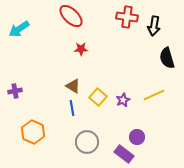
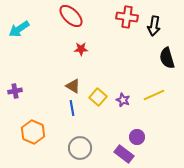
purple star: rotated 24 degrees counterclockwise
gray circle: moved 7 px left, 6 px down
